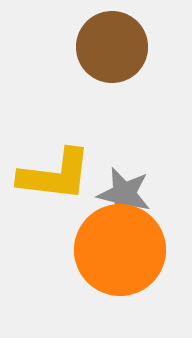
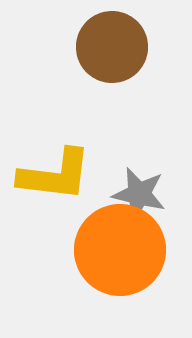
gray star: moved 15 px right
